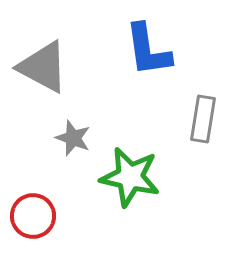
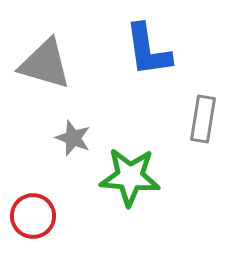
gray triangle: moved 2 px right, 3 px up; rotated 12 degrees counterclockwise
green star: rotated 8 degrees counterclockwise
